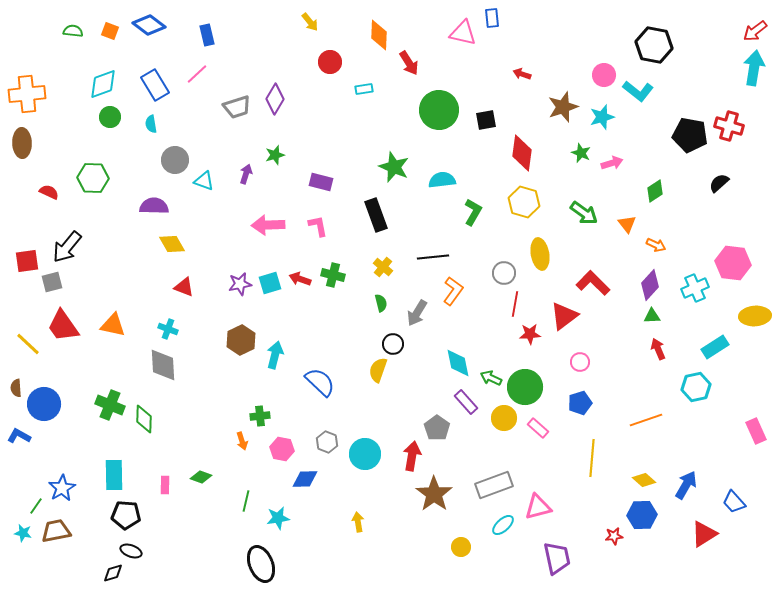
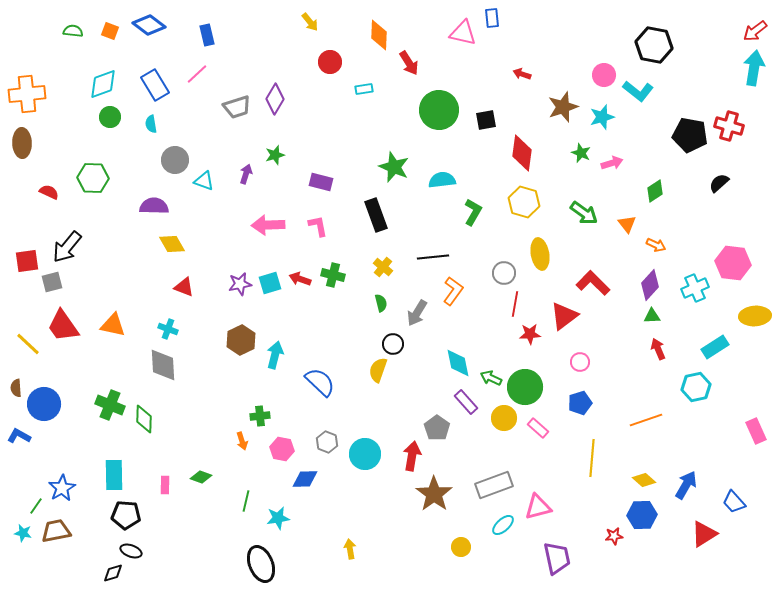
yellow arrow at (358, 522): moved 8 px left, 27 px down
